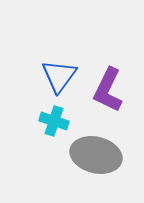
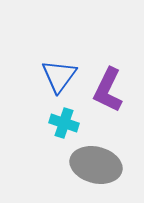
cyan cross: moved 10 px right, 2 px down
gray ellipse: moved 10 px down
